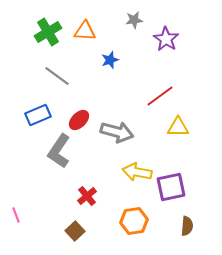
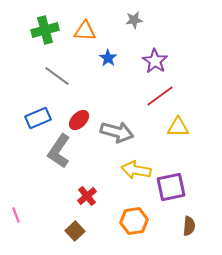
green cross: moved 3 px left, 2 px up; rotated 16 degrees clockwise
purple star: moved 11 px left, 22 px down
blue star: moved 2 px left, 2 px up; rotated 18 degrees counterclockwise
blue rectangle: moved 3 px down
yellow arrow: moved 1 px left, 2 px up
brown semicircle: moved 2 px right
